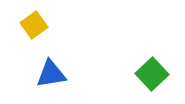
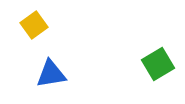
green square: moved 6 px right, 10 px up; rotated 12 degrees clockwise
